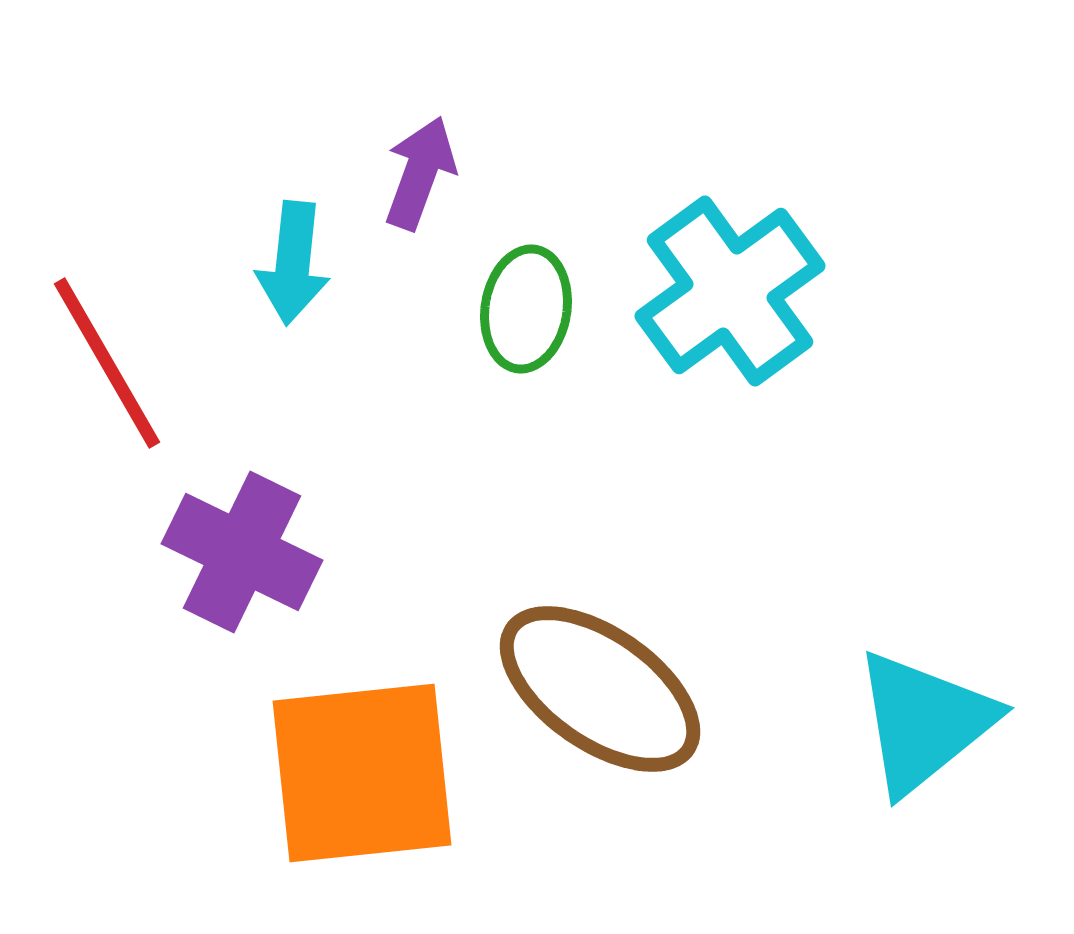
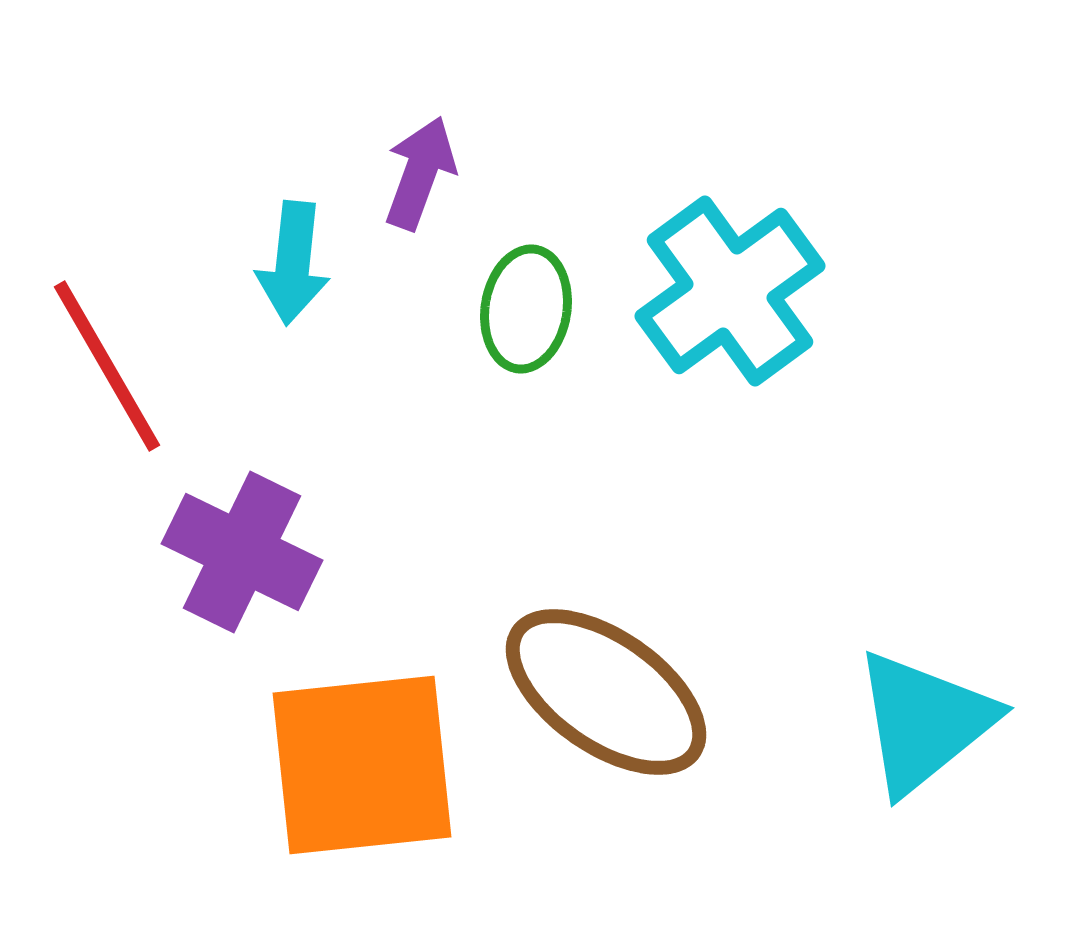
red line: moved 3 px down
brown ellipse: moved 6 px right, 3 px down
orange square: moved 8 px up
